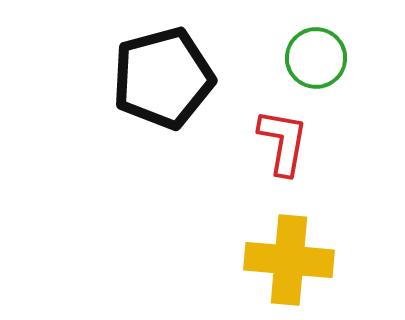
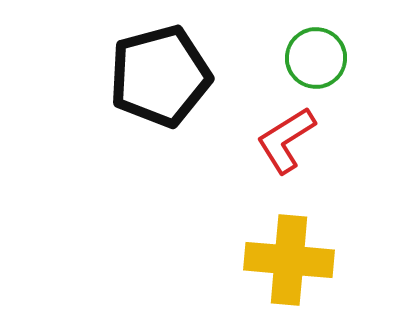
black pentagon: moved 3 px left, 2 px up
red L-shape: moved 3 px right, 2 px up; rotated 132 degrees counterclockwise
